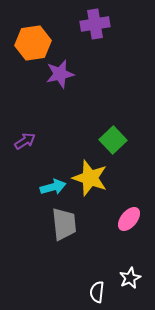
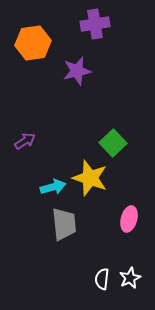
purple star: moved 17 px right, 3 px up
green square: moved 3 px down
pink ellipse: rotated 25 degrees counterclockwise
white semicircle: moved 5 px right, 13 px up
